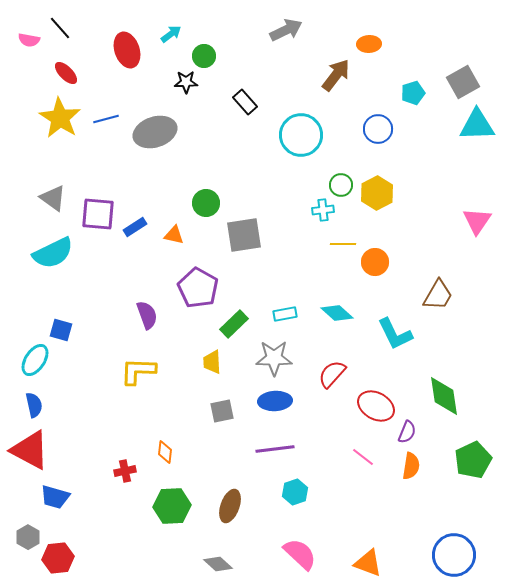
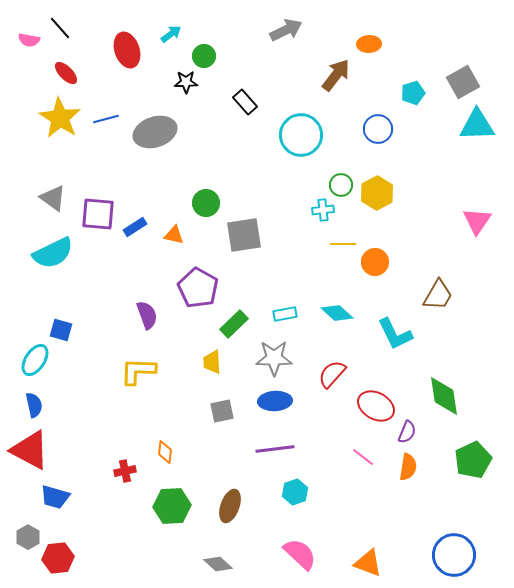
orange semicircle at (411, 466): moved 3 px left, 1 px down
